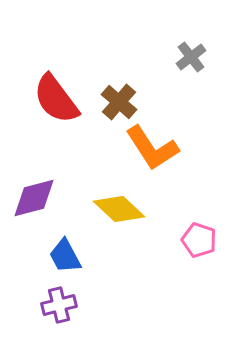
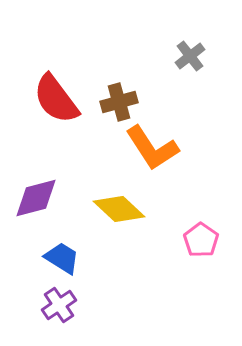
gray cross: moved 1 px left, 1 px up
brown cross: rotated 33 degrees clockwise
purple diamond: moved 2 px right
pink pentagon: moved 2 px right; rotated 16 degrees clockwise
blue trapezoid: moved 3 px left, 2 px down; rotated 150 degrees clockwise
purple cross: rotated 20 degrees counterclockwise
